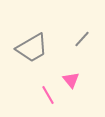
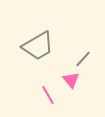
gray line: moved 1 px right, 20 px down
gray trapezoid: moved 6 px right, 2 px up
